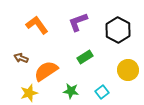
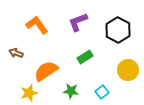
brown arrow: moved 5 px left, 5 px up
